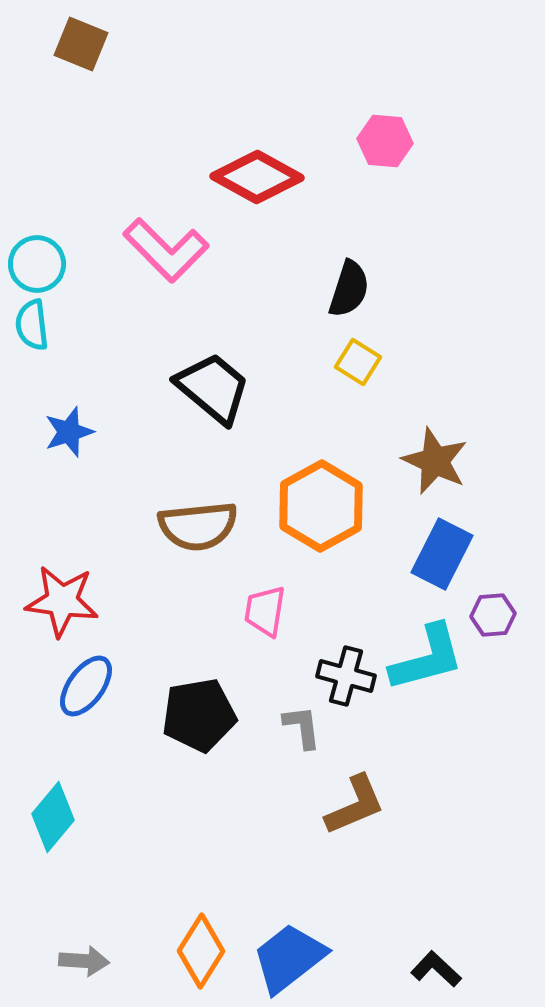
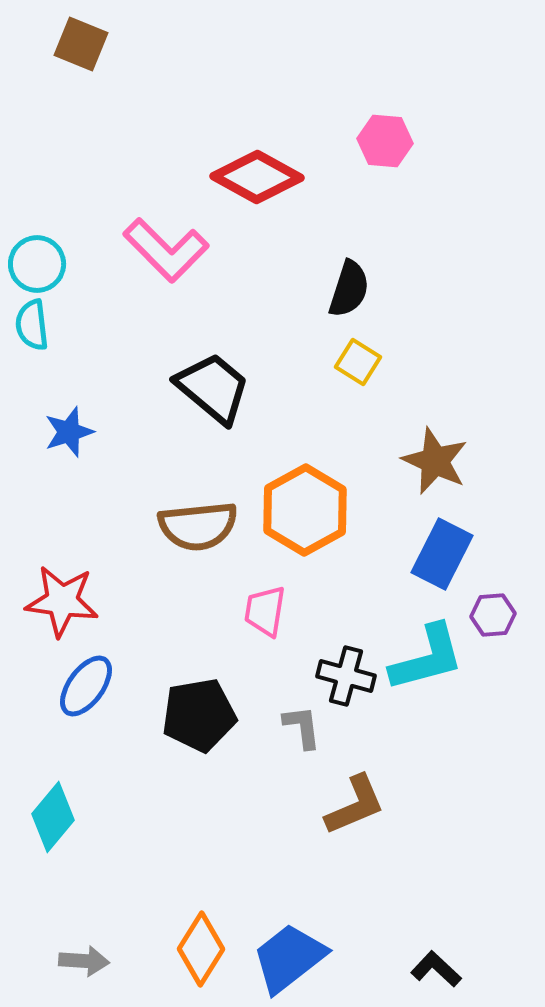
orange hexagon: moved 16 px left, 4 px down
orange diamond: moved 2 px up
